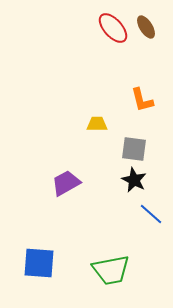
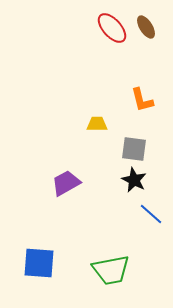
red ellipse: moved 1 px left
